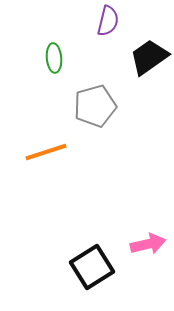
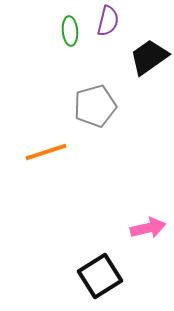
green ellipse: moved 16 px right, 27 px up
pink arrow: moved 16 px up
black square: moved 8 px right, 9 px down
